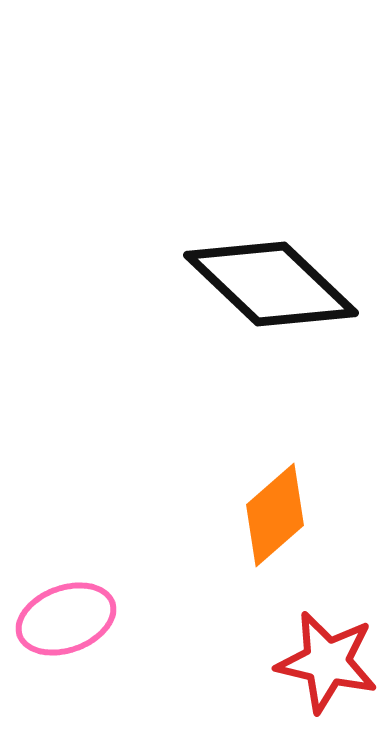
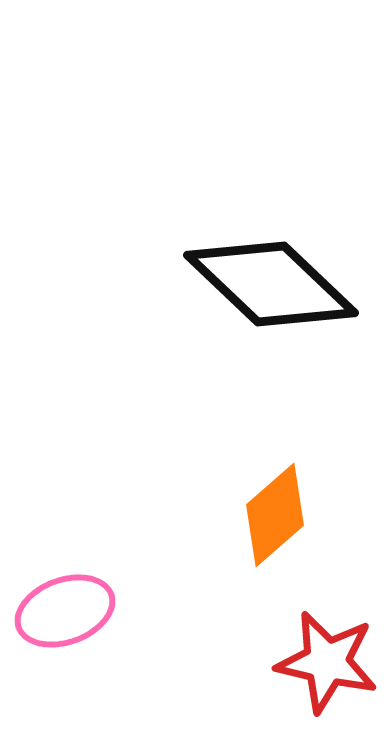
pink ellipse: moved 1 px left, 8 px up
